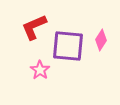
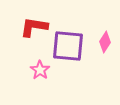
red L-shape: rotated 32 degrees clockwise
pink diamond: moved 4 px right, 2 px down
